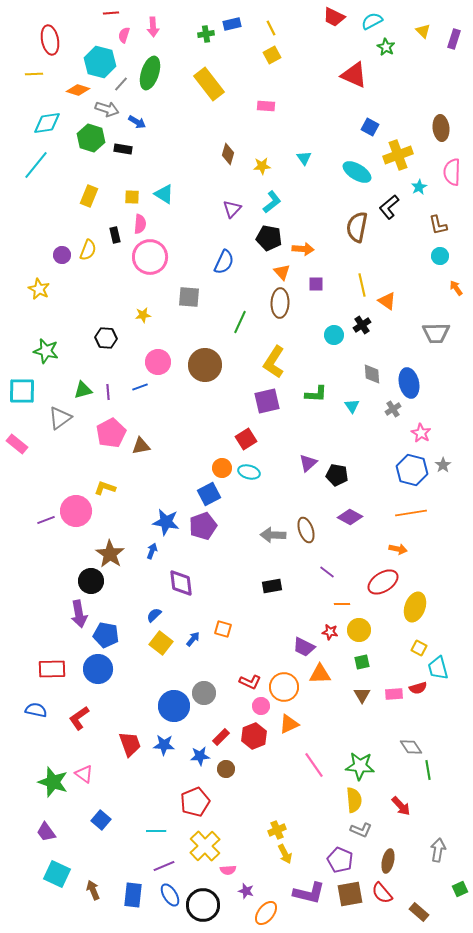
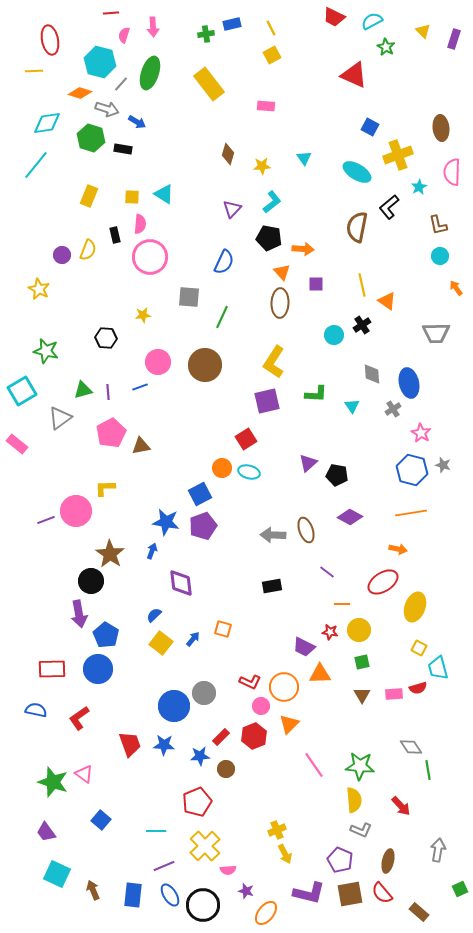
yellow line at (34, 74): moved 3 px up
orange diamond at (78, 90): moved 2 px right, 3 px down
green line at (240, 322): moved 18 px left, 5 px up
cyan square at (22, 391): rotated 32 degrees counterclockwise
gray star at (443, 465): rotated 21 degrees counterclockwise
yellow L-shape at (105, 488): rotated 20 degrees counterclockwise
blue square at (209, 494): moved 9 px left
blue pentagon at (106, 635): rotated 20 degrees clockwise
orange triangle at (289, 724): rotated 20 degrees counterclockwise
red pentagon at (195, 802): moved 2 px right
